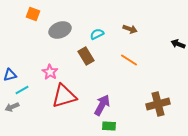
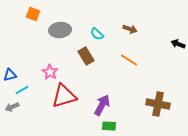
gray ellipse: rotated 15 degrees clockwise
cyan semicircle: rotated 112 degrees counterclockwise
brown cross: rotated 25 degrees clockwise
